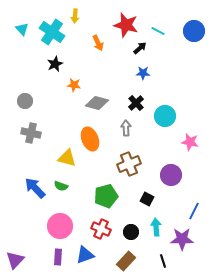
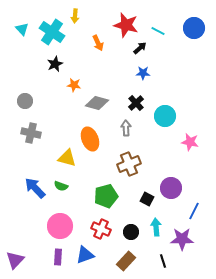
blue circle: moved 3 px up
purple circle: moved 13 px down
